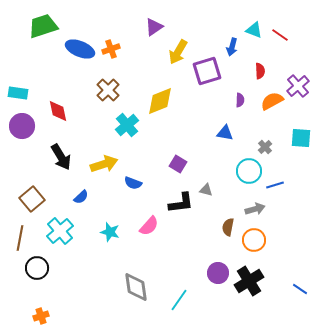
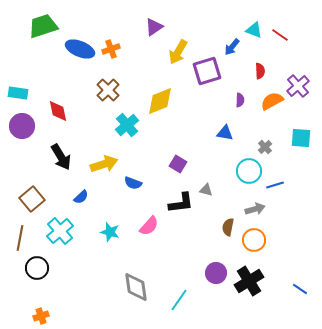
blue arrow at (232, 47): rotated 24 degrees clockwise
purple circle at (218, 273): moved 2 px left
